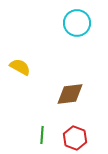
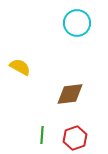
red hexagon: rotated 20 degrees clockwise
